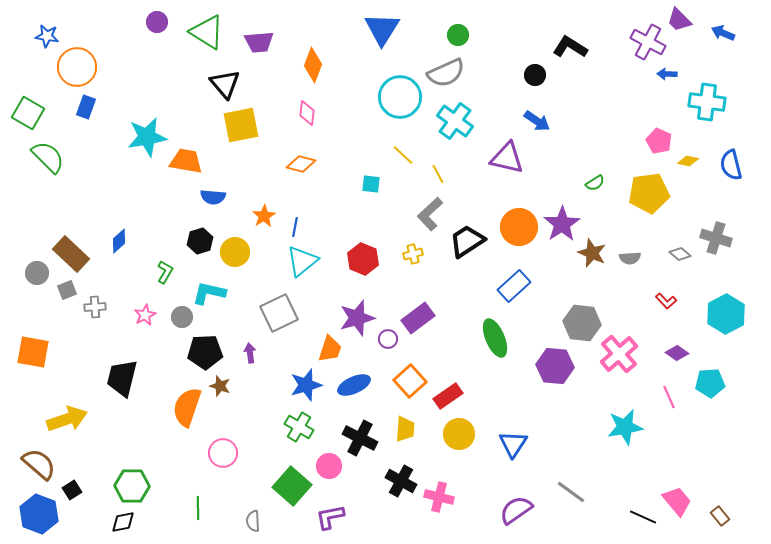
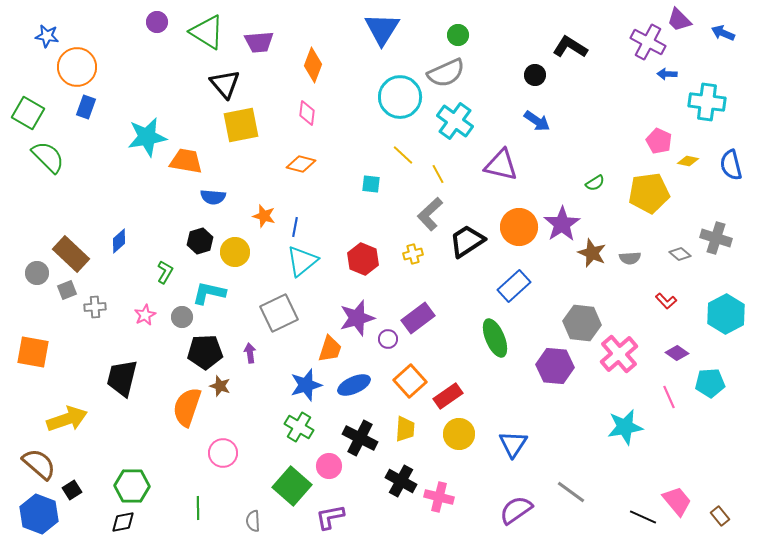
purple triangle at (507, 158): moved 6 px left, 7 px down
orange star at (264, 216): rotated 25 degrees counterclockwise
